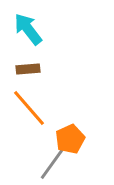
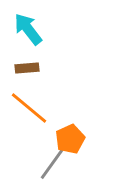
brown rectangle: moved 1 px left, 1 px up
orange line: rotated 9 degrees counterclockwise
